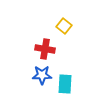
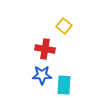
cyan rectangle: moved 1 px left, 1 px down
